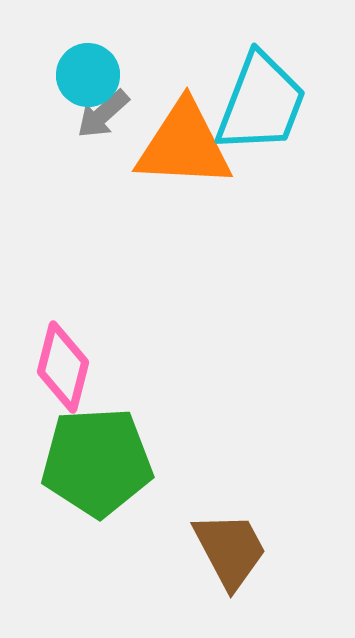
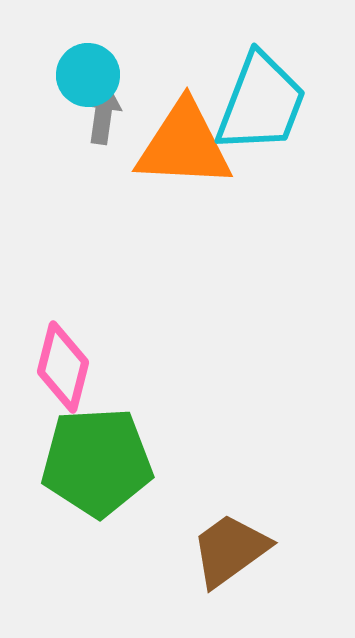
gray arrow: rotated 140 degrees clockwise
brown trapezoid: rotated 98 degrees counterclockwise
